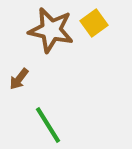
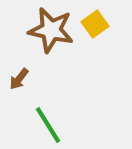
yellow square: moved 1 px right, 1 px down
